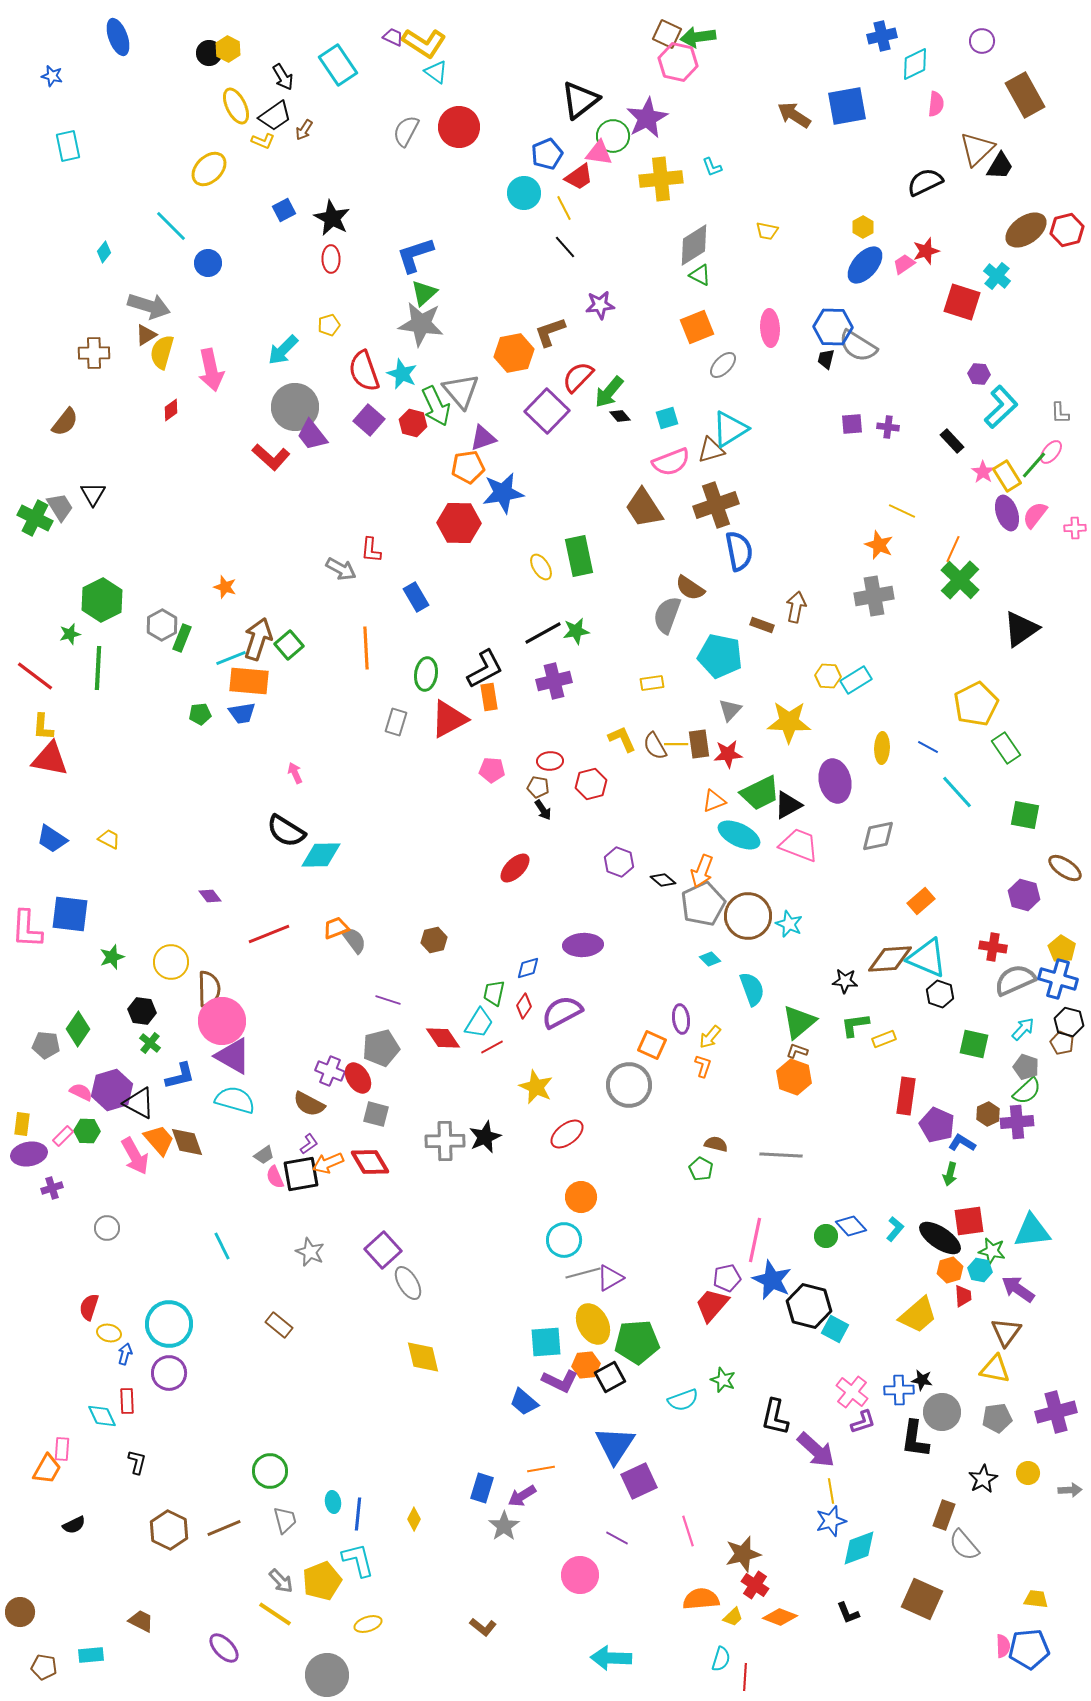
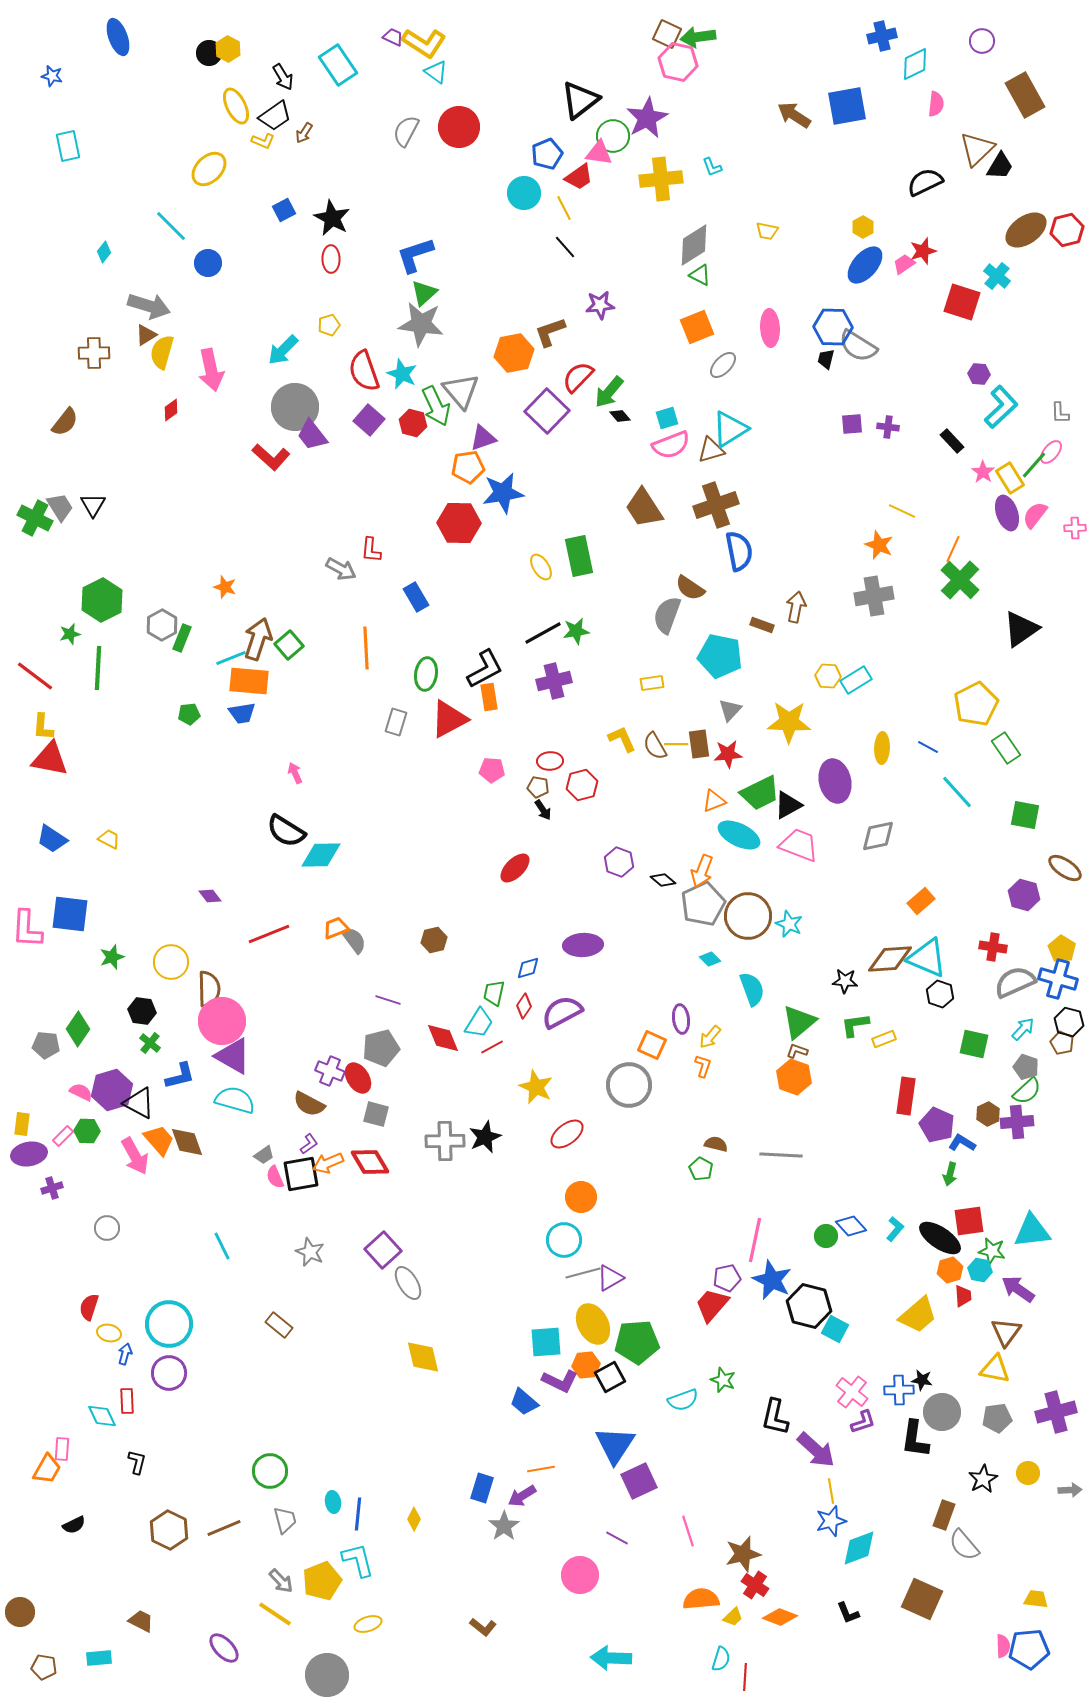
brown arrow at (304, 130): moved 3 px down
red star at (926, 251): moved 3 px left
pink semicircle at (671, 462): moved 17 px up
yellow rectangle at (1007, 476): moved 3 px right, 2 px down
black triangle at (93, 494): moved 11 px down
green pentagon at (200, 714): moved 11 px left
red hexagon at (591, 784): moved 9 px left, 1 px down
gray semicircle at (1015, 980): moved 2 px down
red diamond at (443, 1038): rotated 12 degrees clockwise
cyan rectangle at (91, 1655): moved 8 px right, 3 px down
